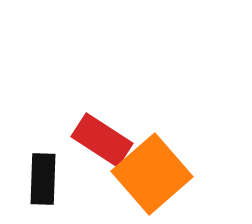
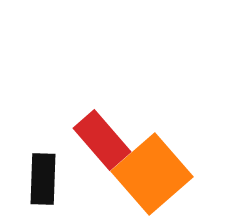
red rectangle: rotated 16 degrees clockwise
